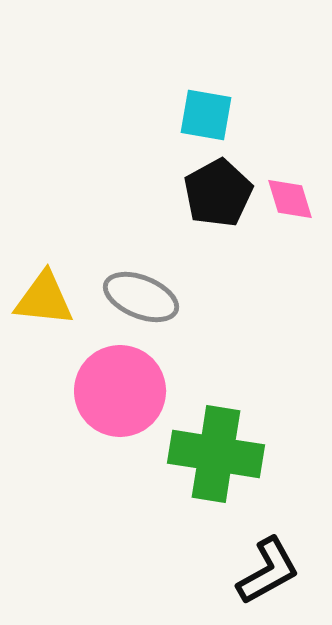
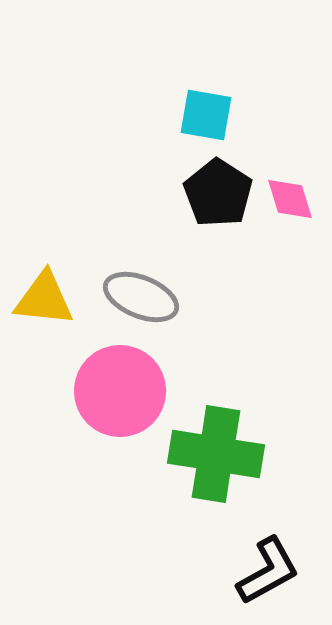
black pentagon: rotated 10 degrees counterclockwise
